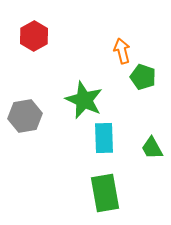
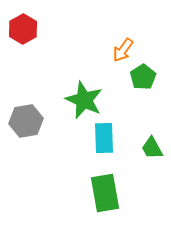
red hexagon: moved 11 px left, 7 px up
orange arrow: moved 1 px right, 1 px up; rotated 130 degrees counterclockwise
green pentagon: rotated 20 degrees clockwise
gray hexagon: moved 1 px right, 5 px down
